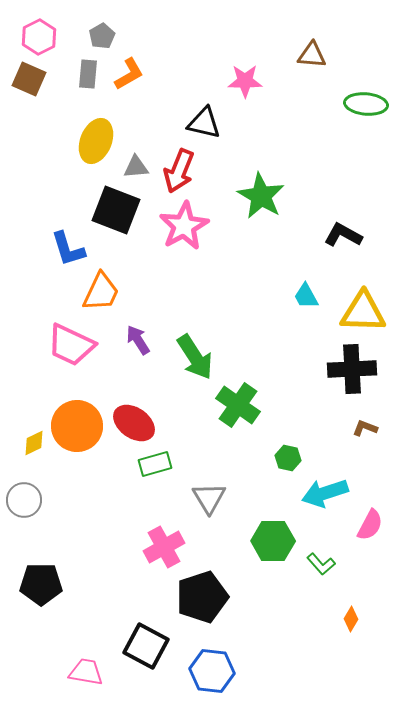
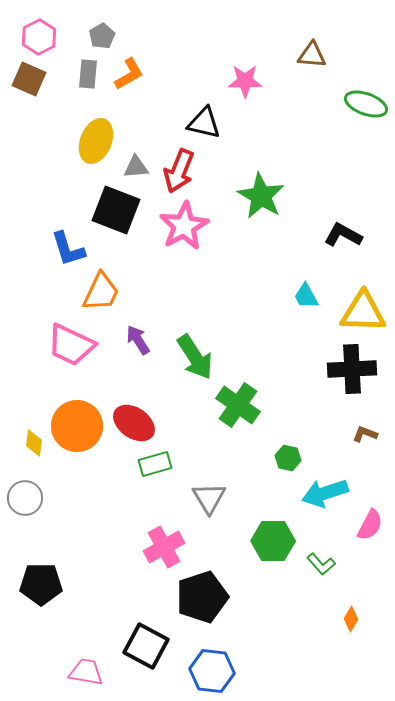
green ellipse at (366, 104): rotated 15 degrees clockwise
brown L-shape at (365, 428): moved 6 px down
yellow diamond at (34, 443): rotated 56 degrees counterclockwise
gray circle at (24, 500): moved 1 px right, 2 px up
